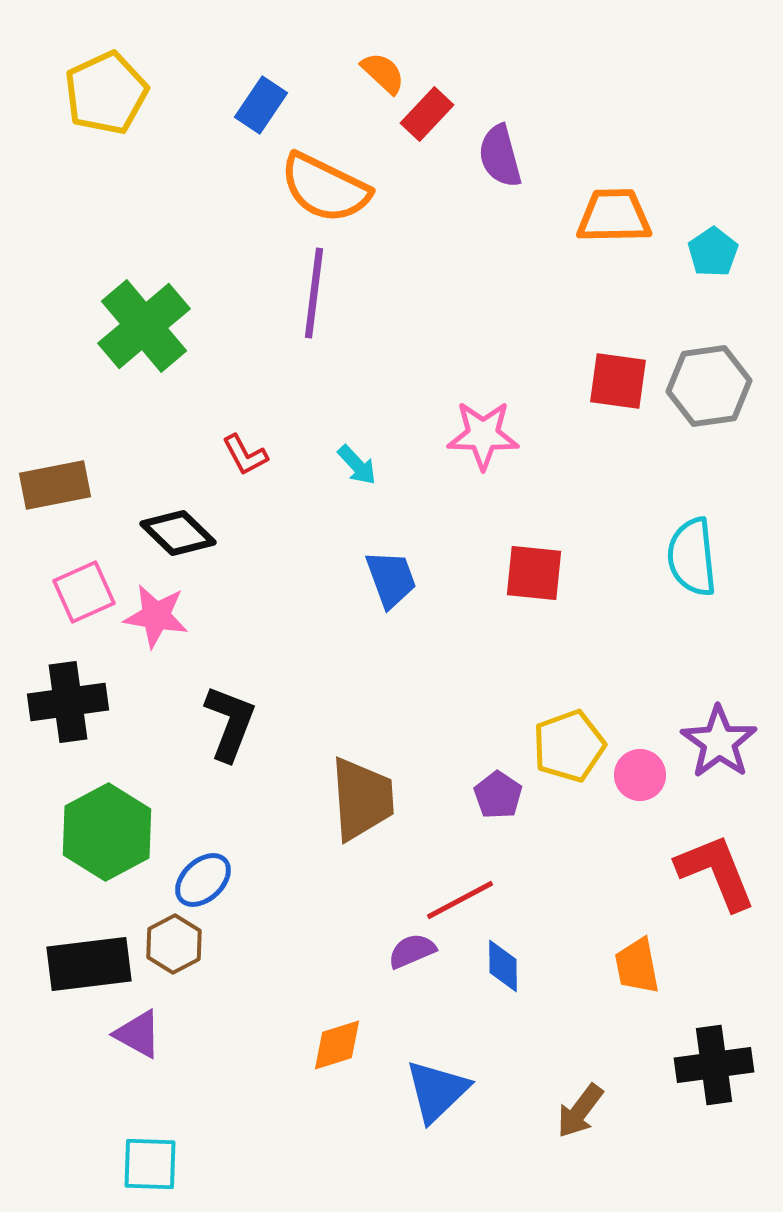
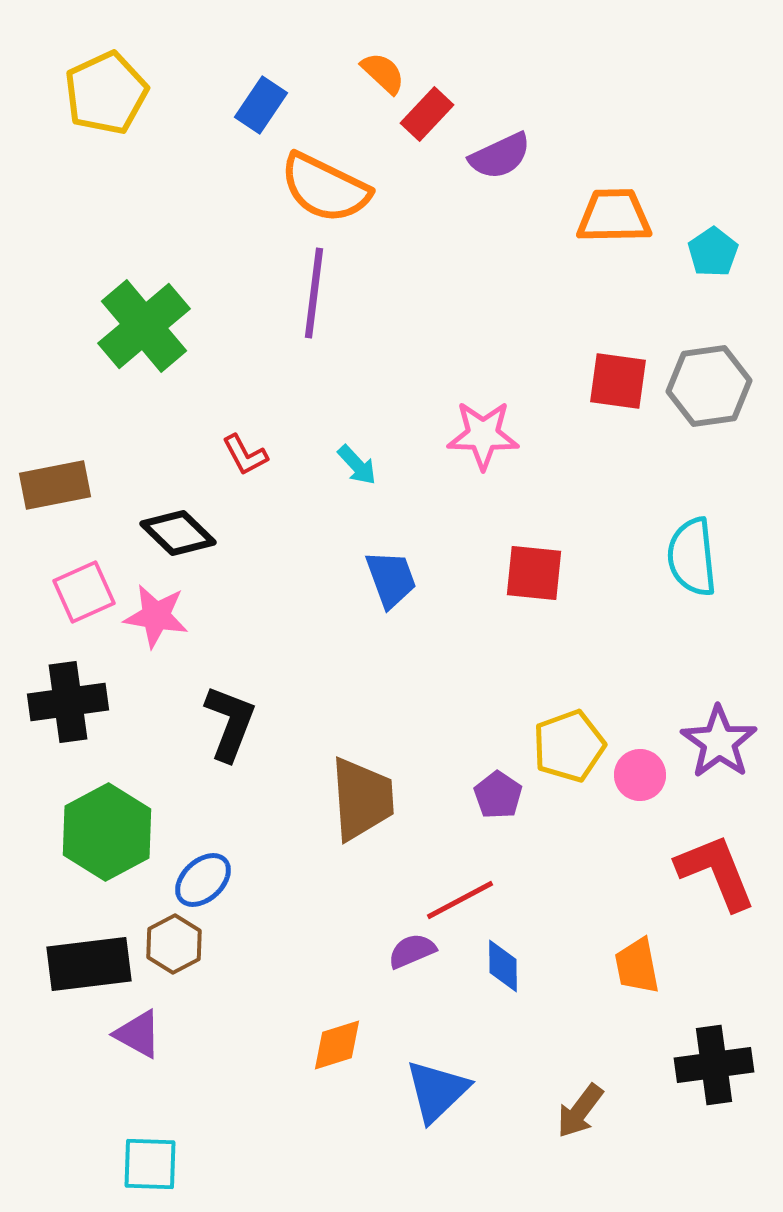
purple semicircle at (500, 156): rotated 100 degrees counterclockwise
